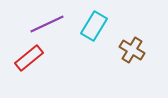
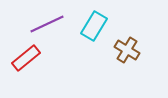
brown cross: moved 5 px left
red rectangle: moved 3 px left
